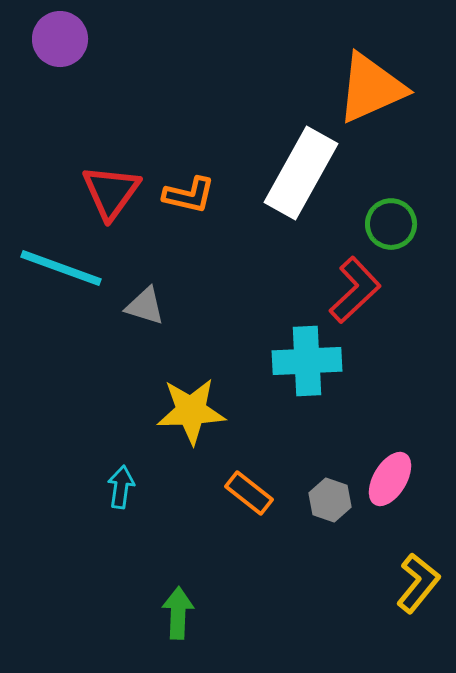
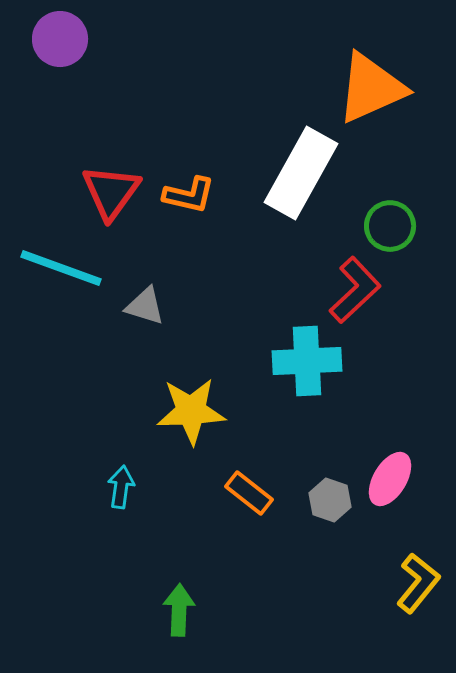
green circle: moved 1 px left, 2 px down
green arrow: moved 1 px right, 3 px up
